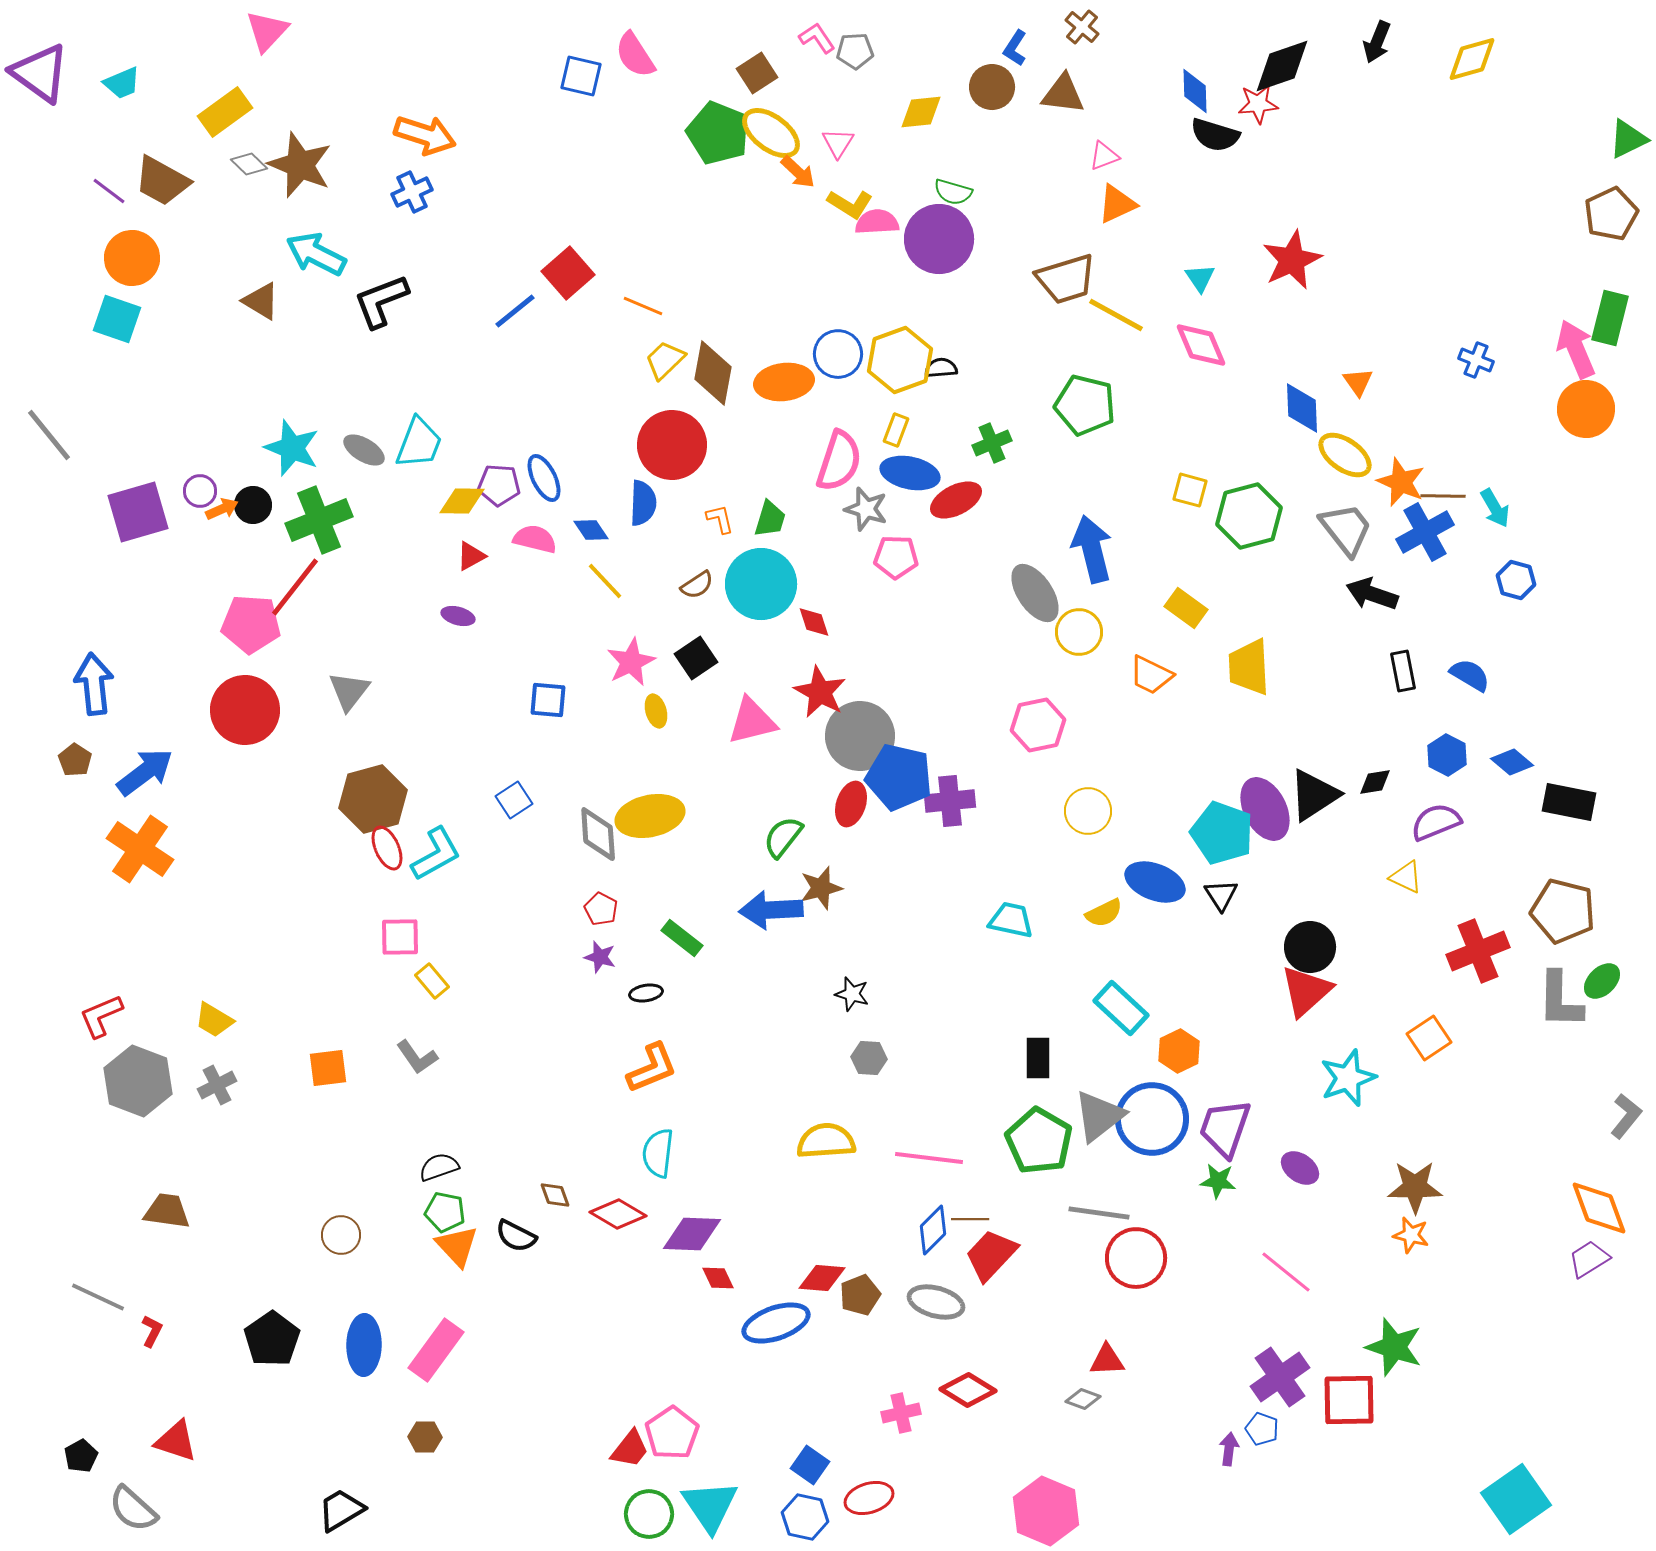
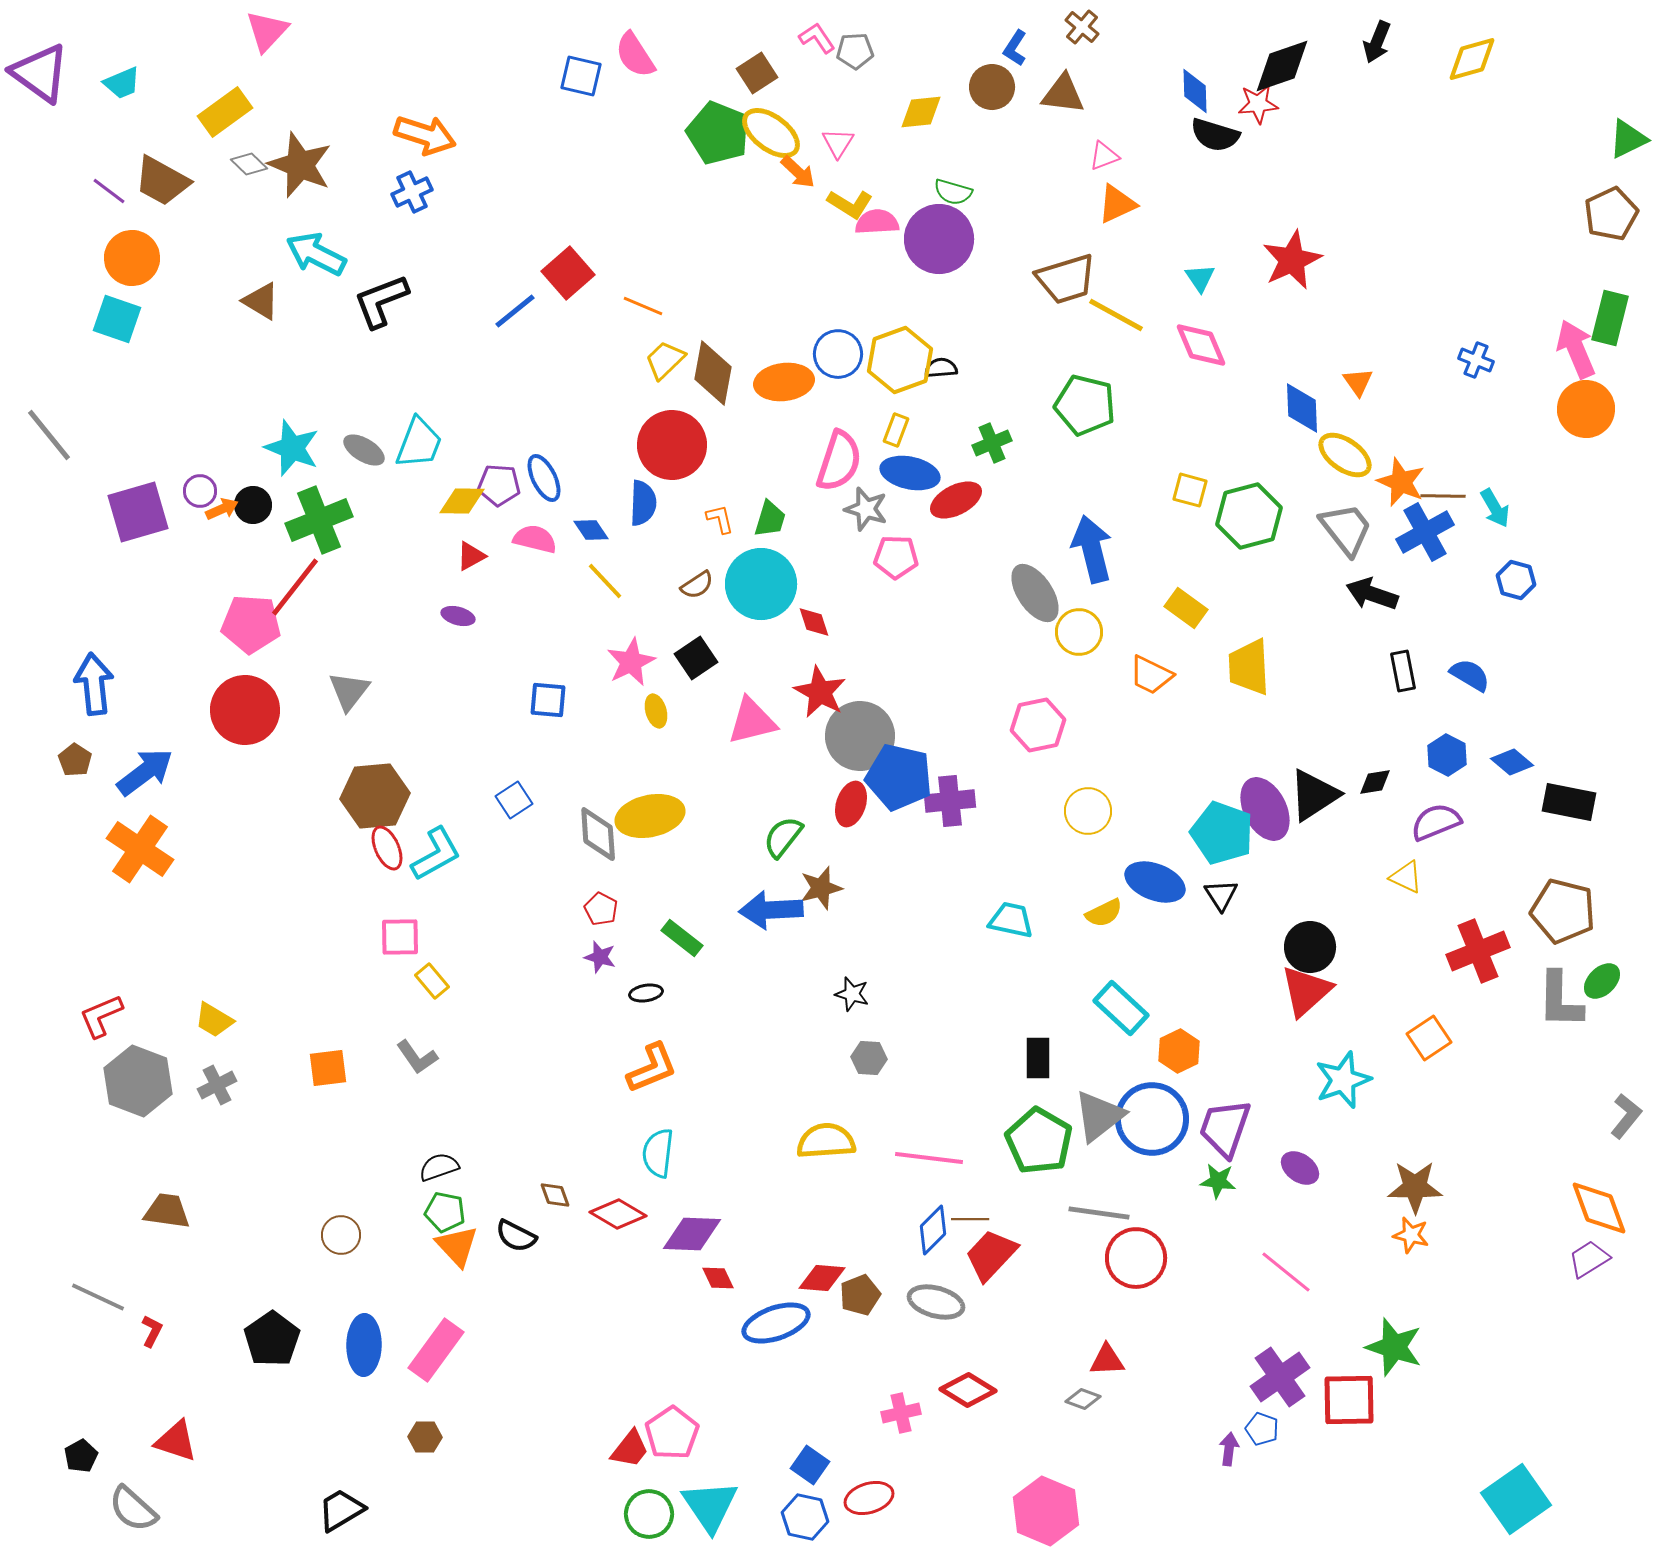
brown hexagon at (373, 799): moved 2 px right, 3 px up; rotated 10 degrees clockwise
cyan star at (1348, 1078): moved 5 px left, 2 px down
